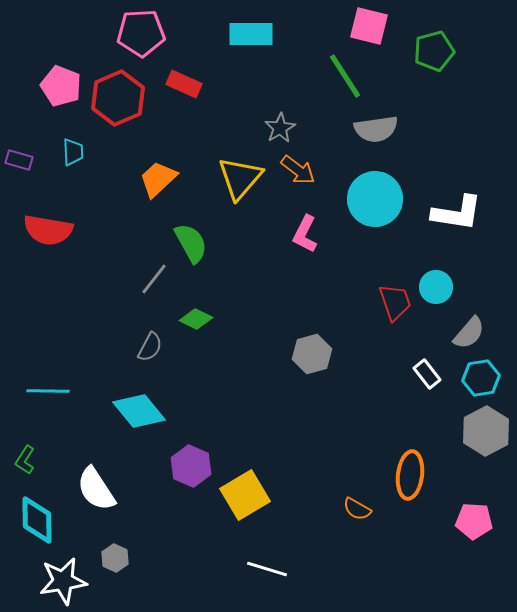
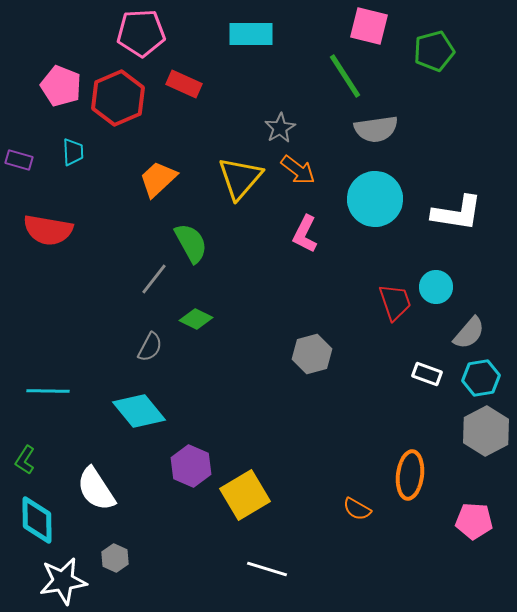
white rectangle at (427, 374): rotated 32 degrees counterclockwise
